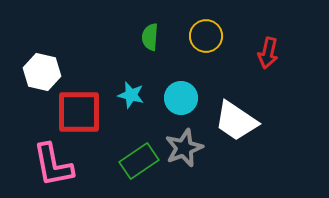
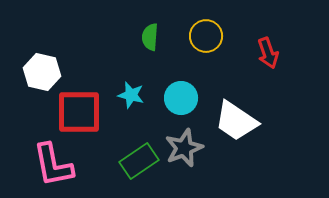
red arrow: rotated 32 degrees counterclockwise
